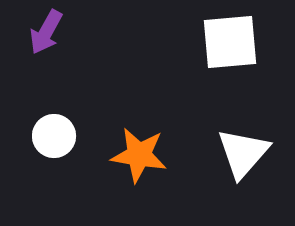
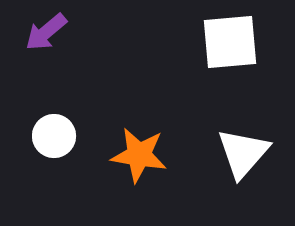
purple arrow: rotated 21 degrees clockwise
